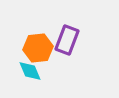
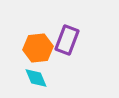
cyan diamond: moved 6 px right, 7 px down
